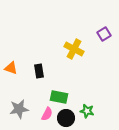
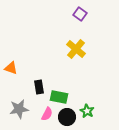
purple square: moved 24 px left, 20 px up; rotated 24 degrees counterclockwise
yellow cross: moved 2 px right; rotated 12 degrees clockwise
black rectangle: moved 16 px down
green star: rotated 16 degrees clockwise
black circle: moved 1 px right, 1 px up
